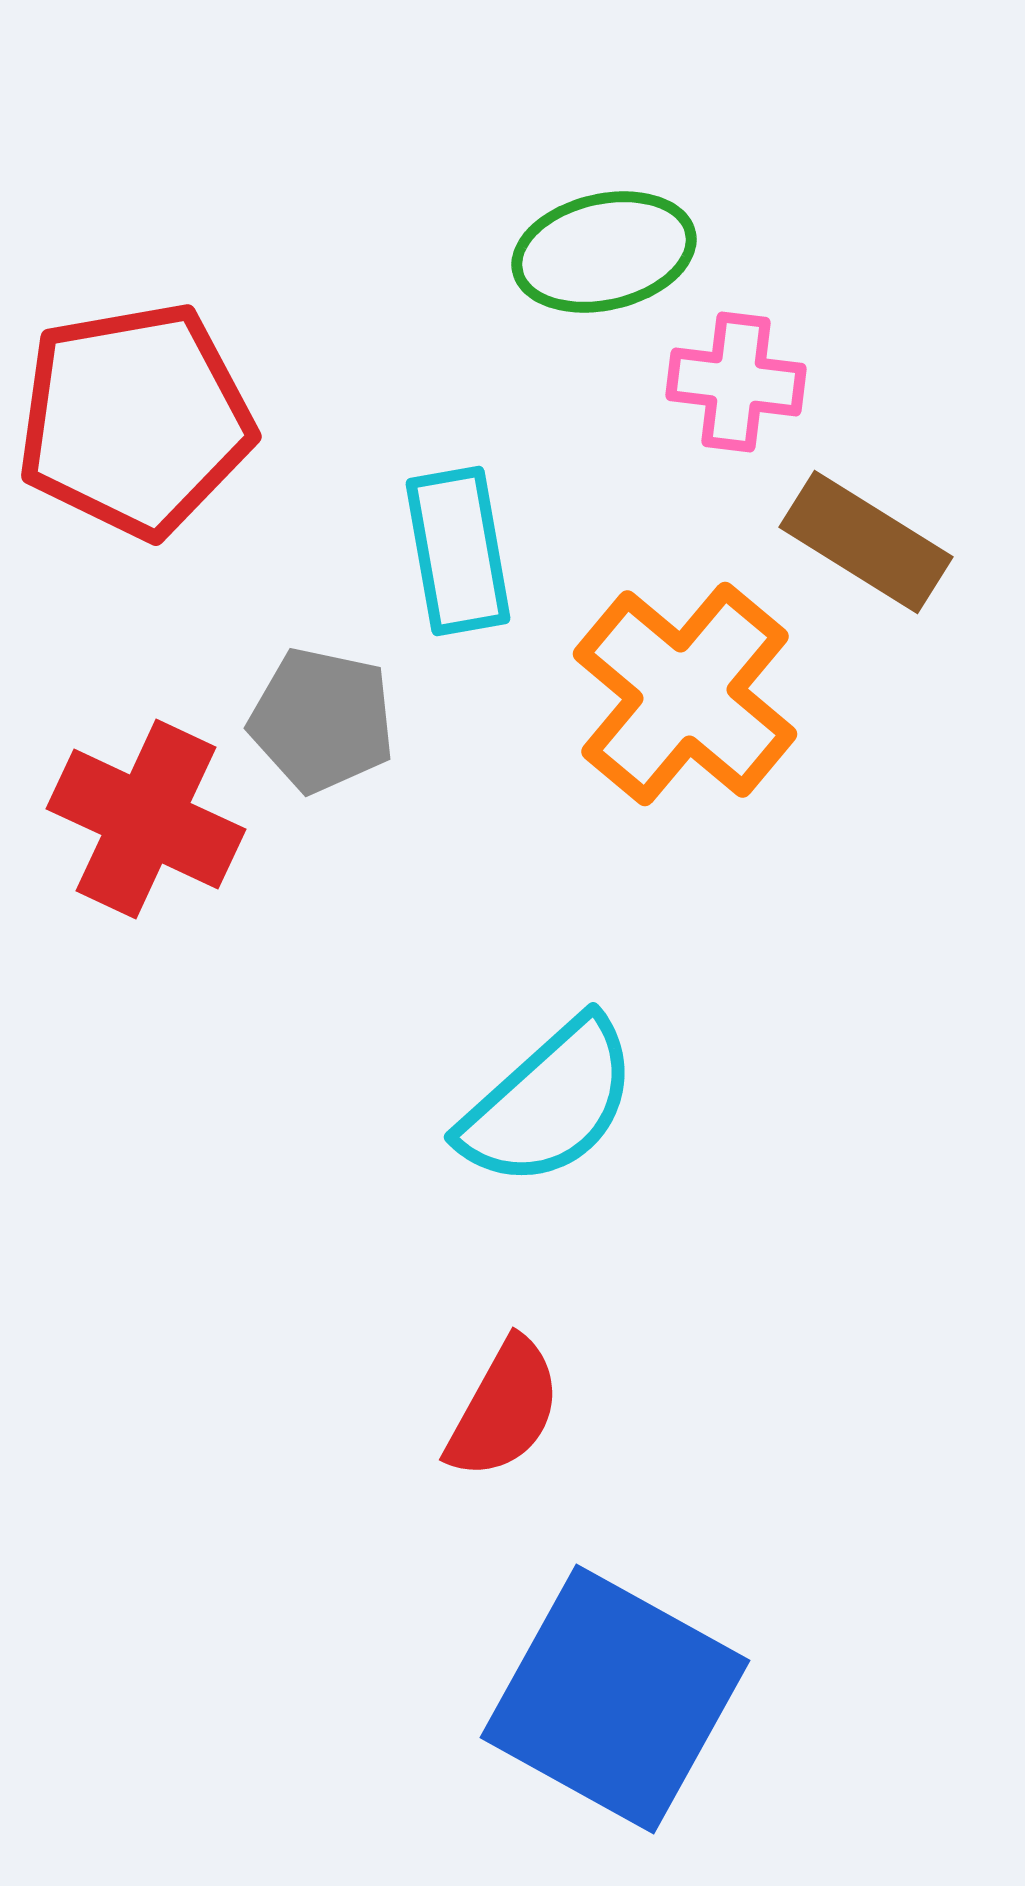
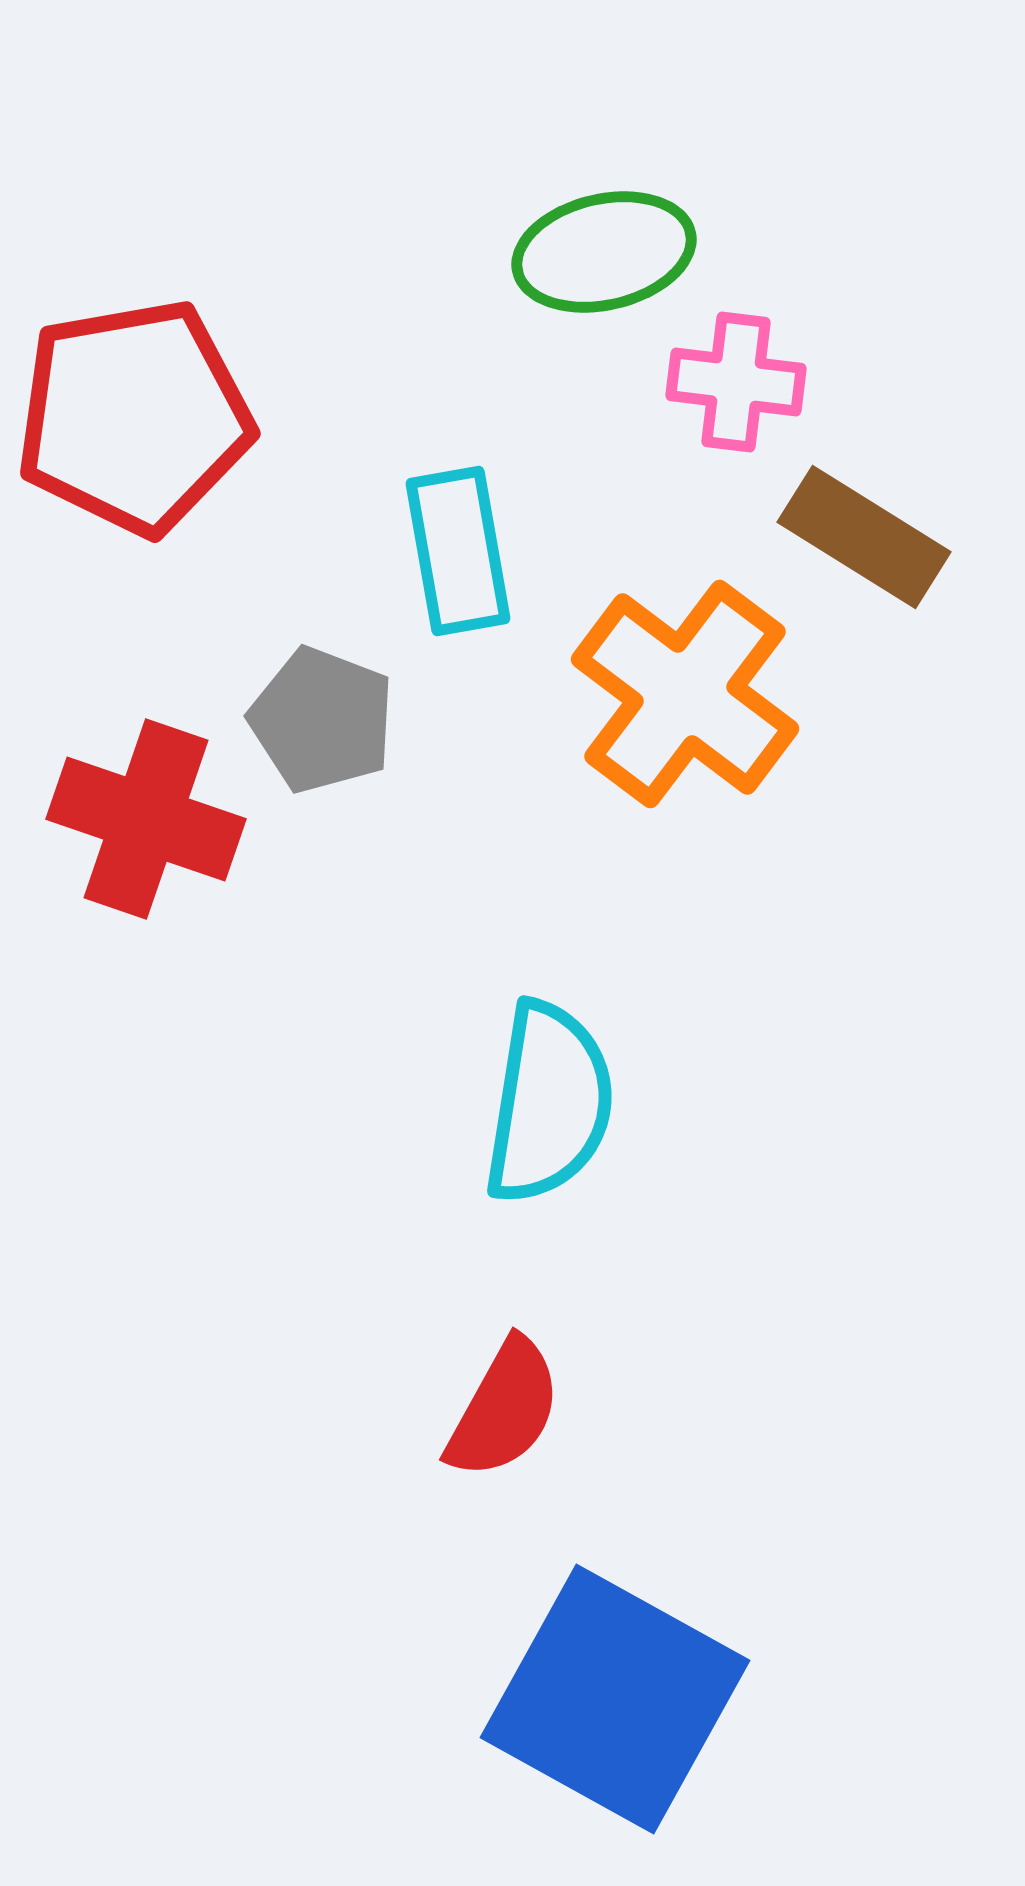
red pentagon: moved 1 px left, 3 px up
brown rectangle: moved 2 px left, 5 px up
orange cross: rotated 3 degrees counterclockwise
gray pentagon: rotated 9 degrees clockwise
red cross: rotated 6 degrees counterclockwise
cyan semicircle: rotated 39 degrees counterclockwise
